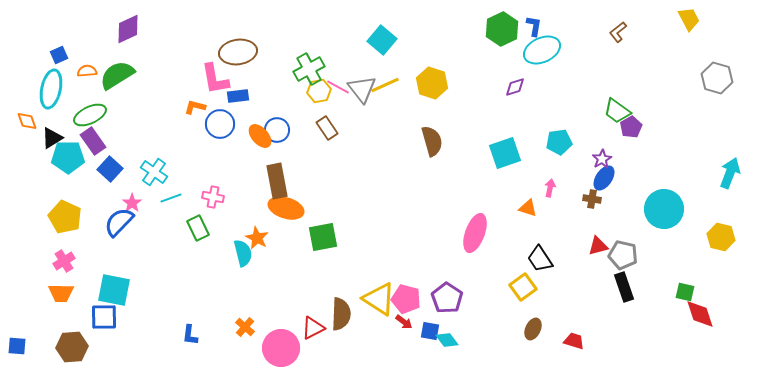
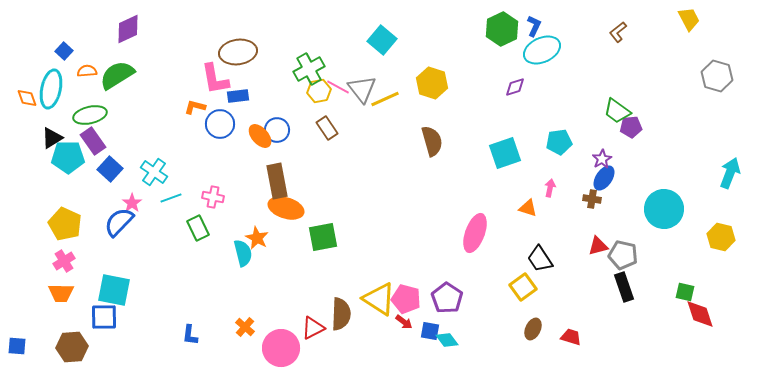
blue L-shape at (534, 26): rotated 15 degrees clockwise
blue square at (59, 55): moved 5 px right, 4 px up; rotated 24 degrees counterclockwise
gray hexagon at (717, 78): moved 2 px up
yellow line at (385, 85): moved 14 px down
green ellipse at (90, 115): rotated 12 degrees clockwise
orange diamond at (27, 121): moved 23 px up
purple pentagon at (631, 127): rotated 25 degrees clockwise
yellow pentagon at (65, 217): moved 7 px down
red trapezoid at (574, 341): moved 3 px left, 4 px up
